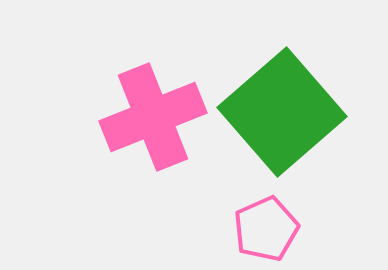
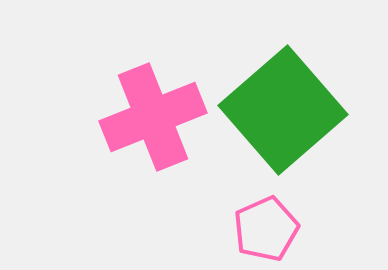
green square: moved 1 px right, 2 px up
